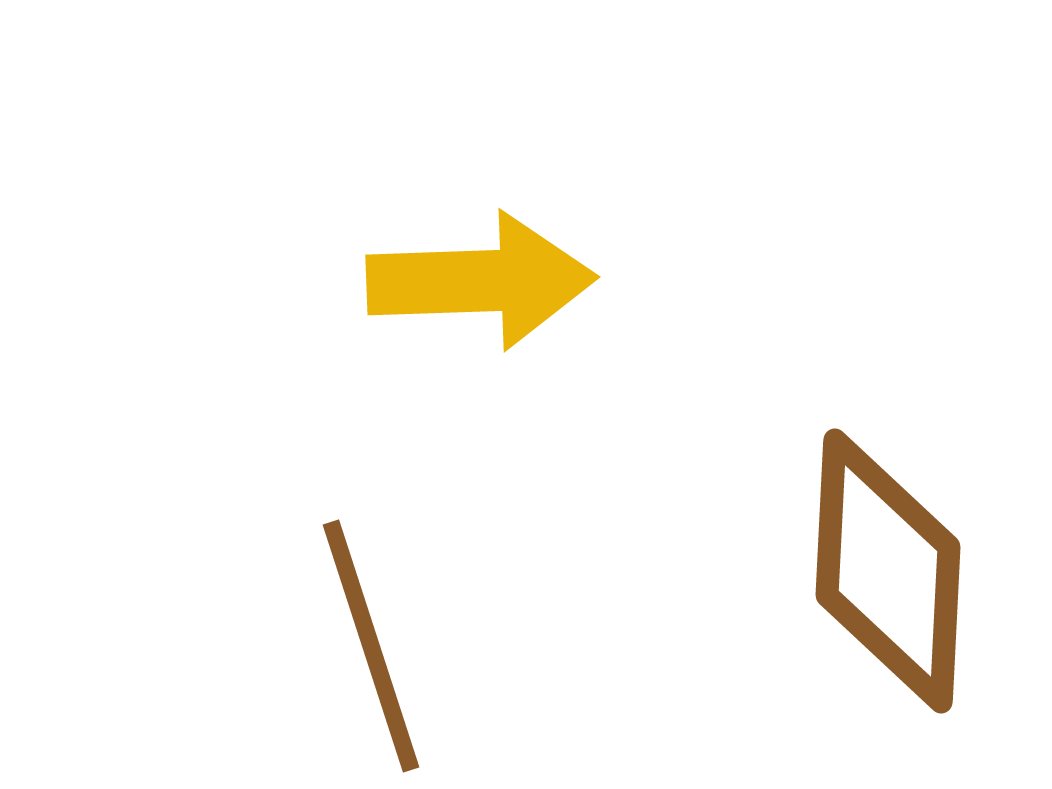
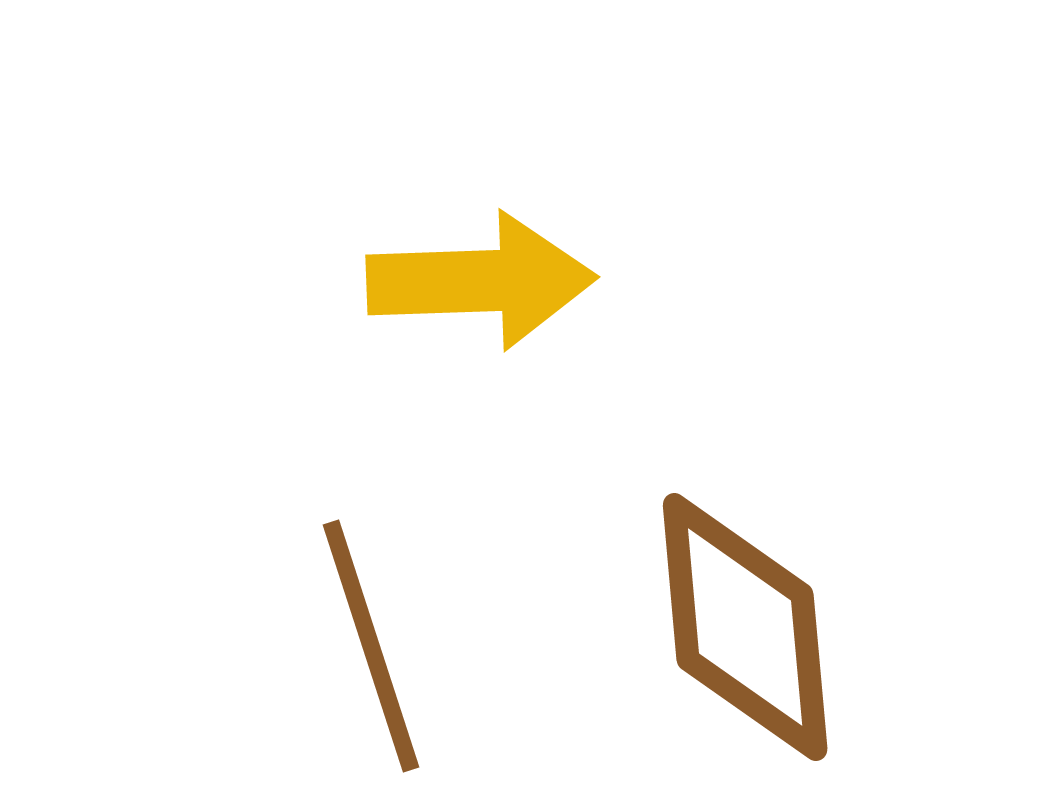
brown diamond: moved 143 px left, 56 px down; rotated 8 degrees counterclockwise
